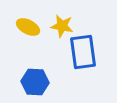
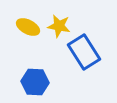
yellow star: moved 3 px left
blue rectangle: moved 1 px right; rotated 24 degrees counterclockwise
